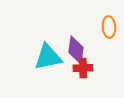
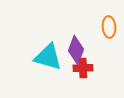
purple diamond: rotated 12 degrees clockwise
cyan triangle: rotated 28 degrees clockwise
